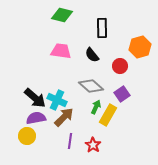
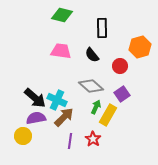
yellow circle: moved 4 px left
red star: moved 6 px up
